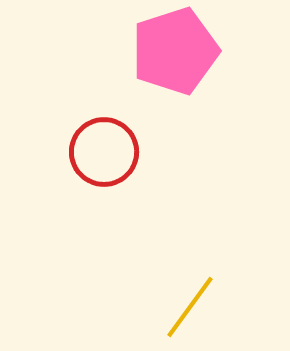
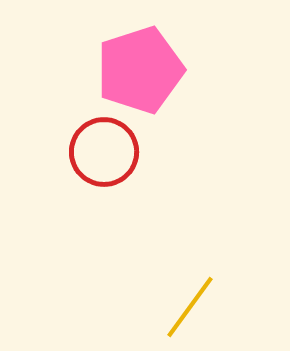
pink pentagon: moved 35 px left, 19 px down
